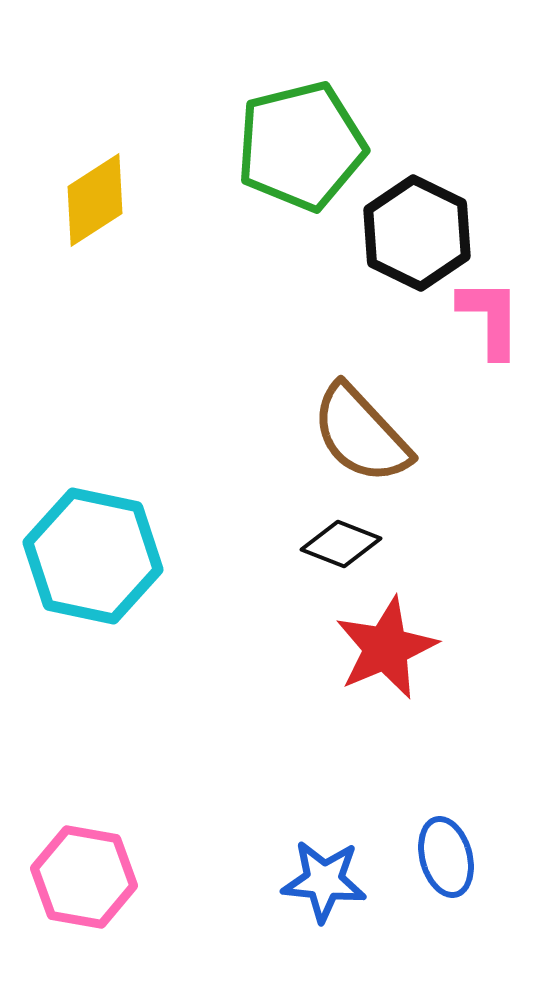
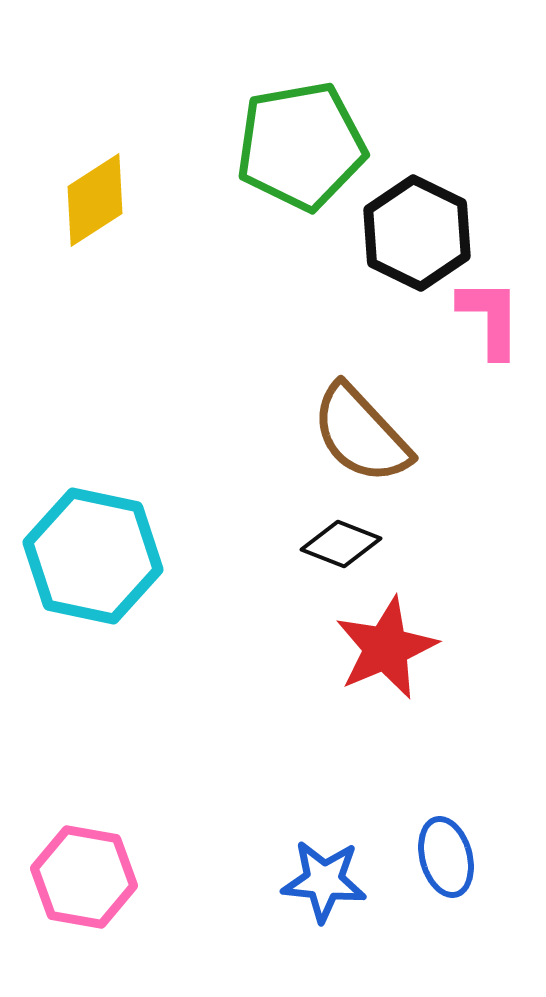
green pentagon: rotated 4 degrees clockwise
